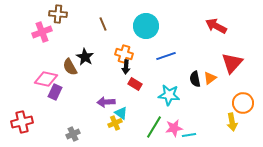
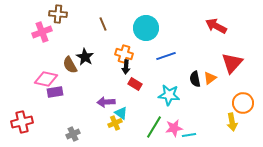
cyan circle: moved 2 px down
brown semicircle: moved 2 px up
purple rectangle: rotated 56 degrees clockwise
